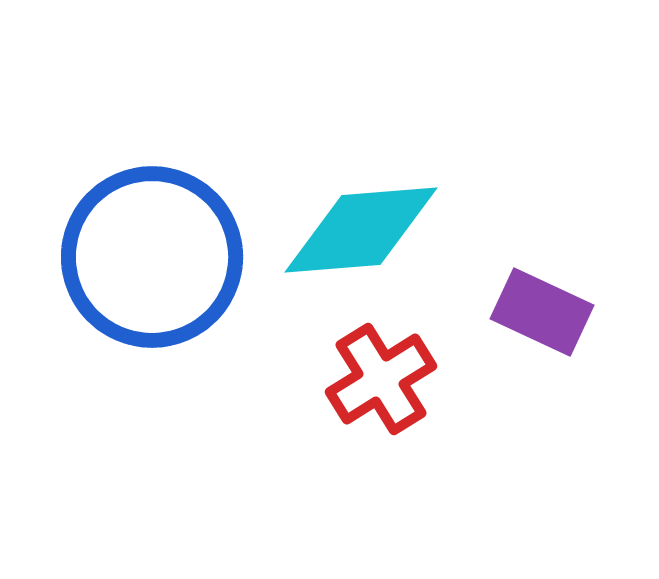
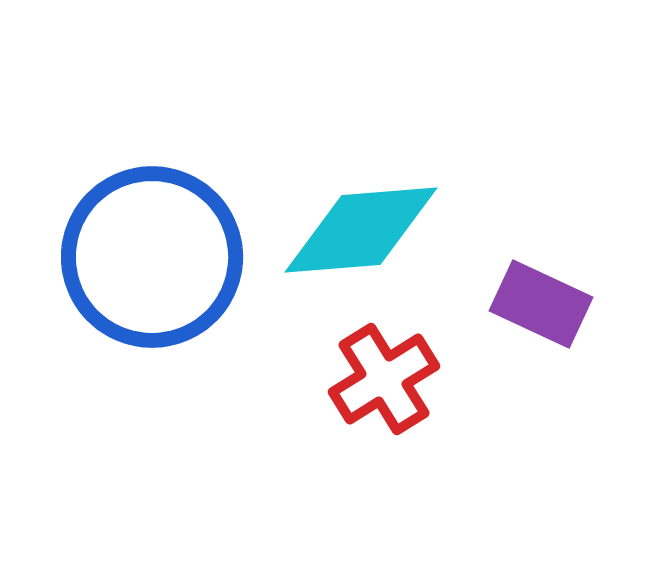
purple rectangle: moved 1 px left, 8 px up
red cross: moved 3 px right
